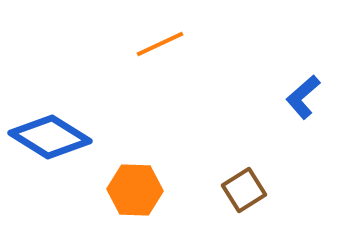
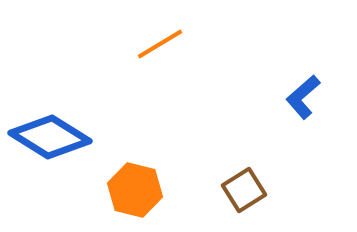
orange line: rotated 6 degrees counterclockwise
orange hexagon: rotated 12 degrees clockwise
